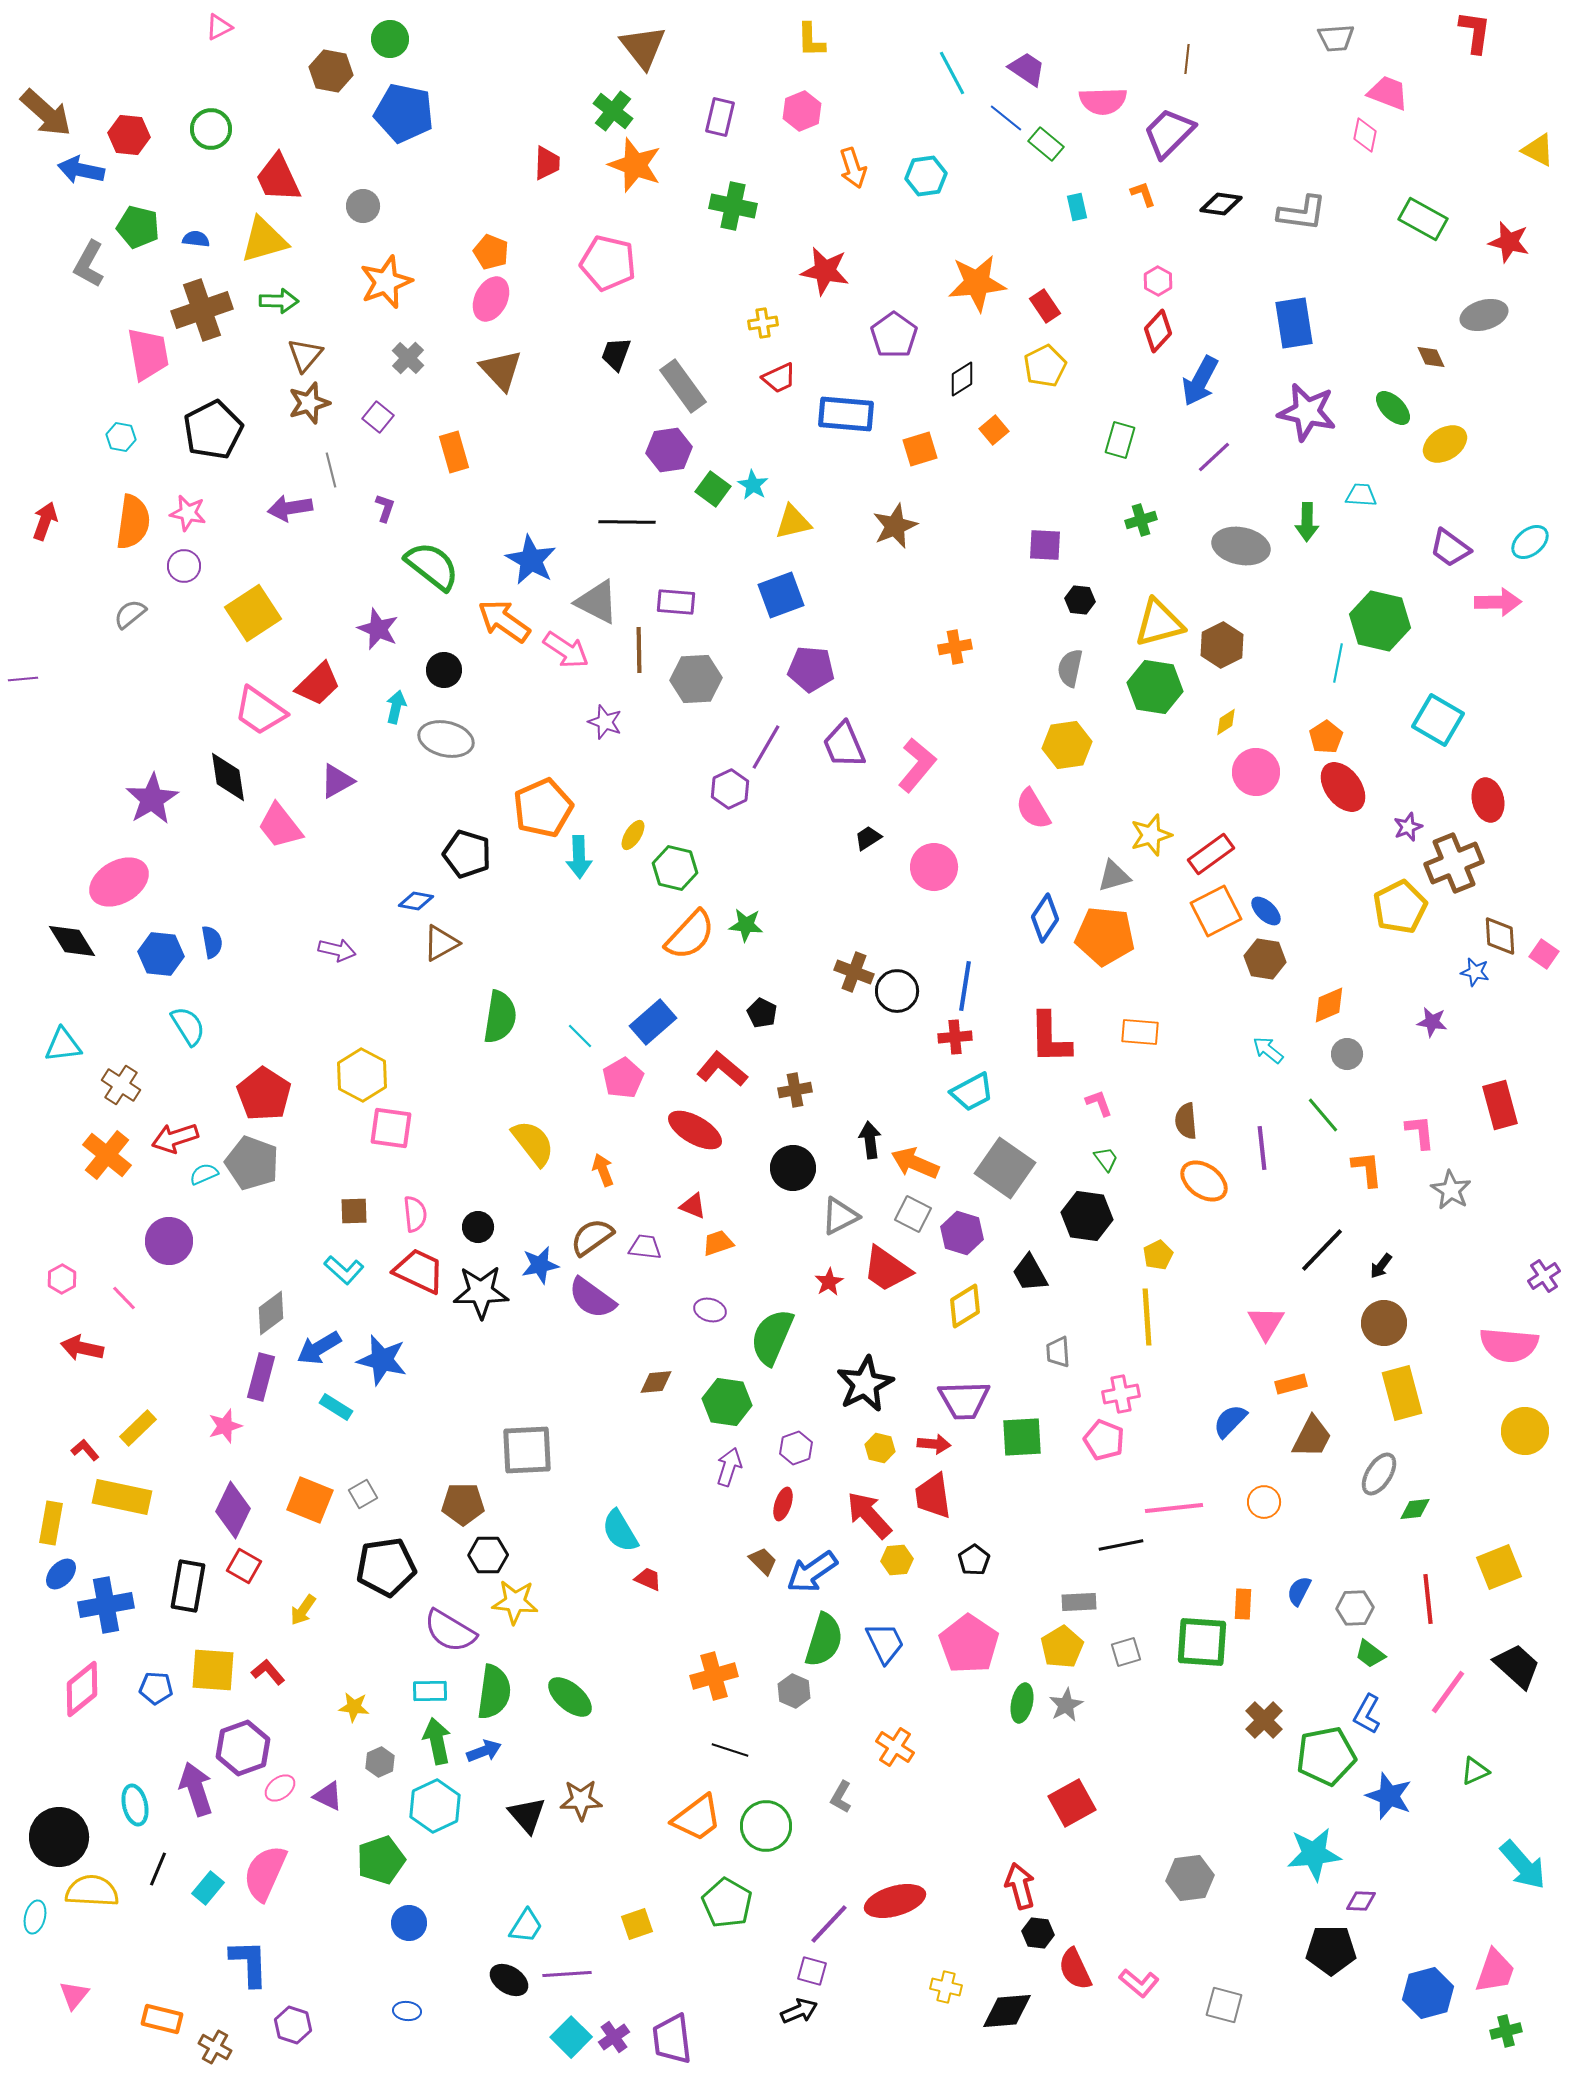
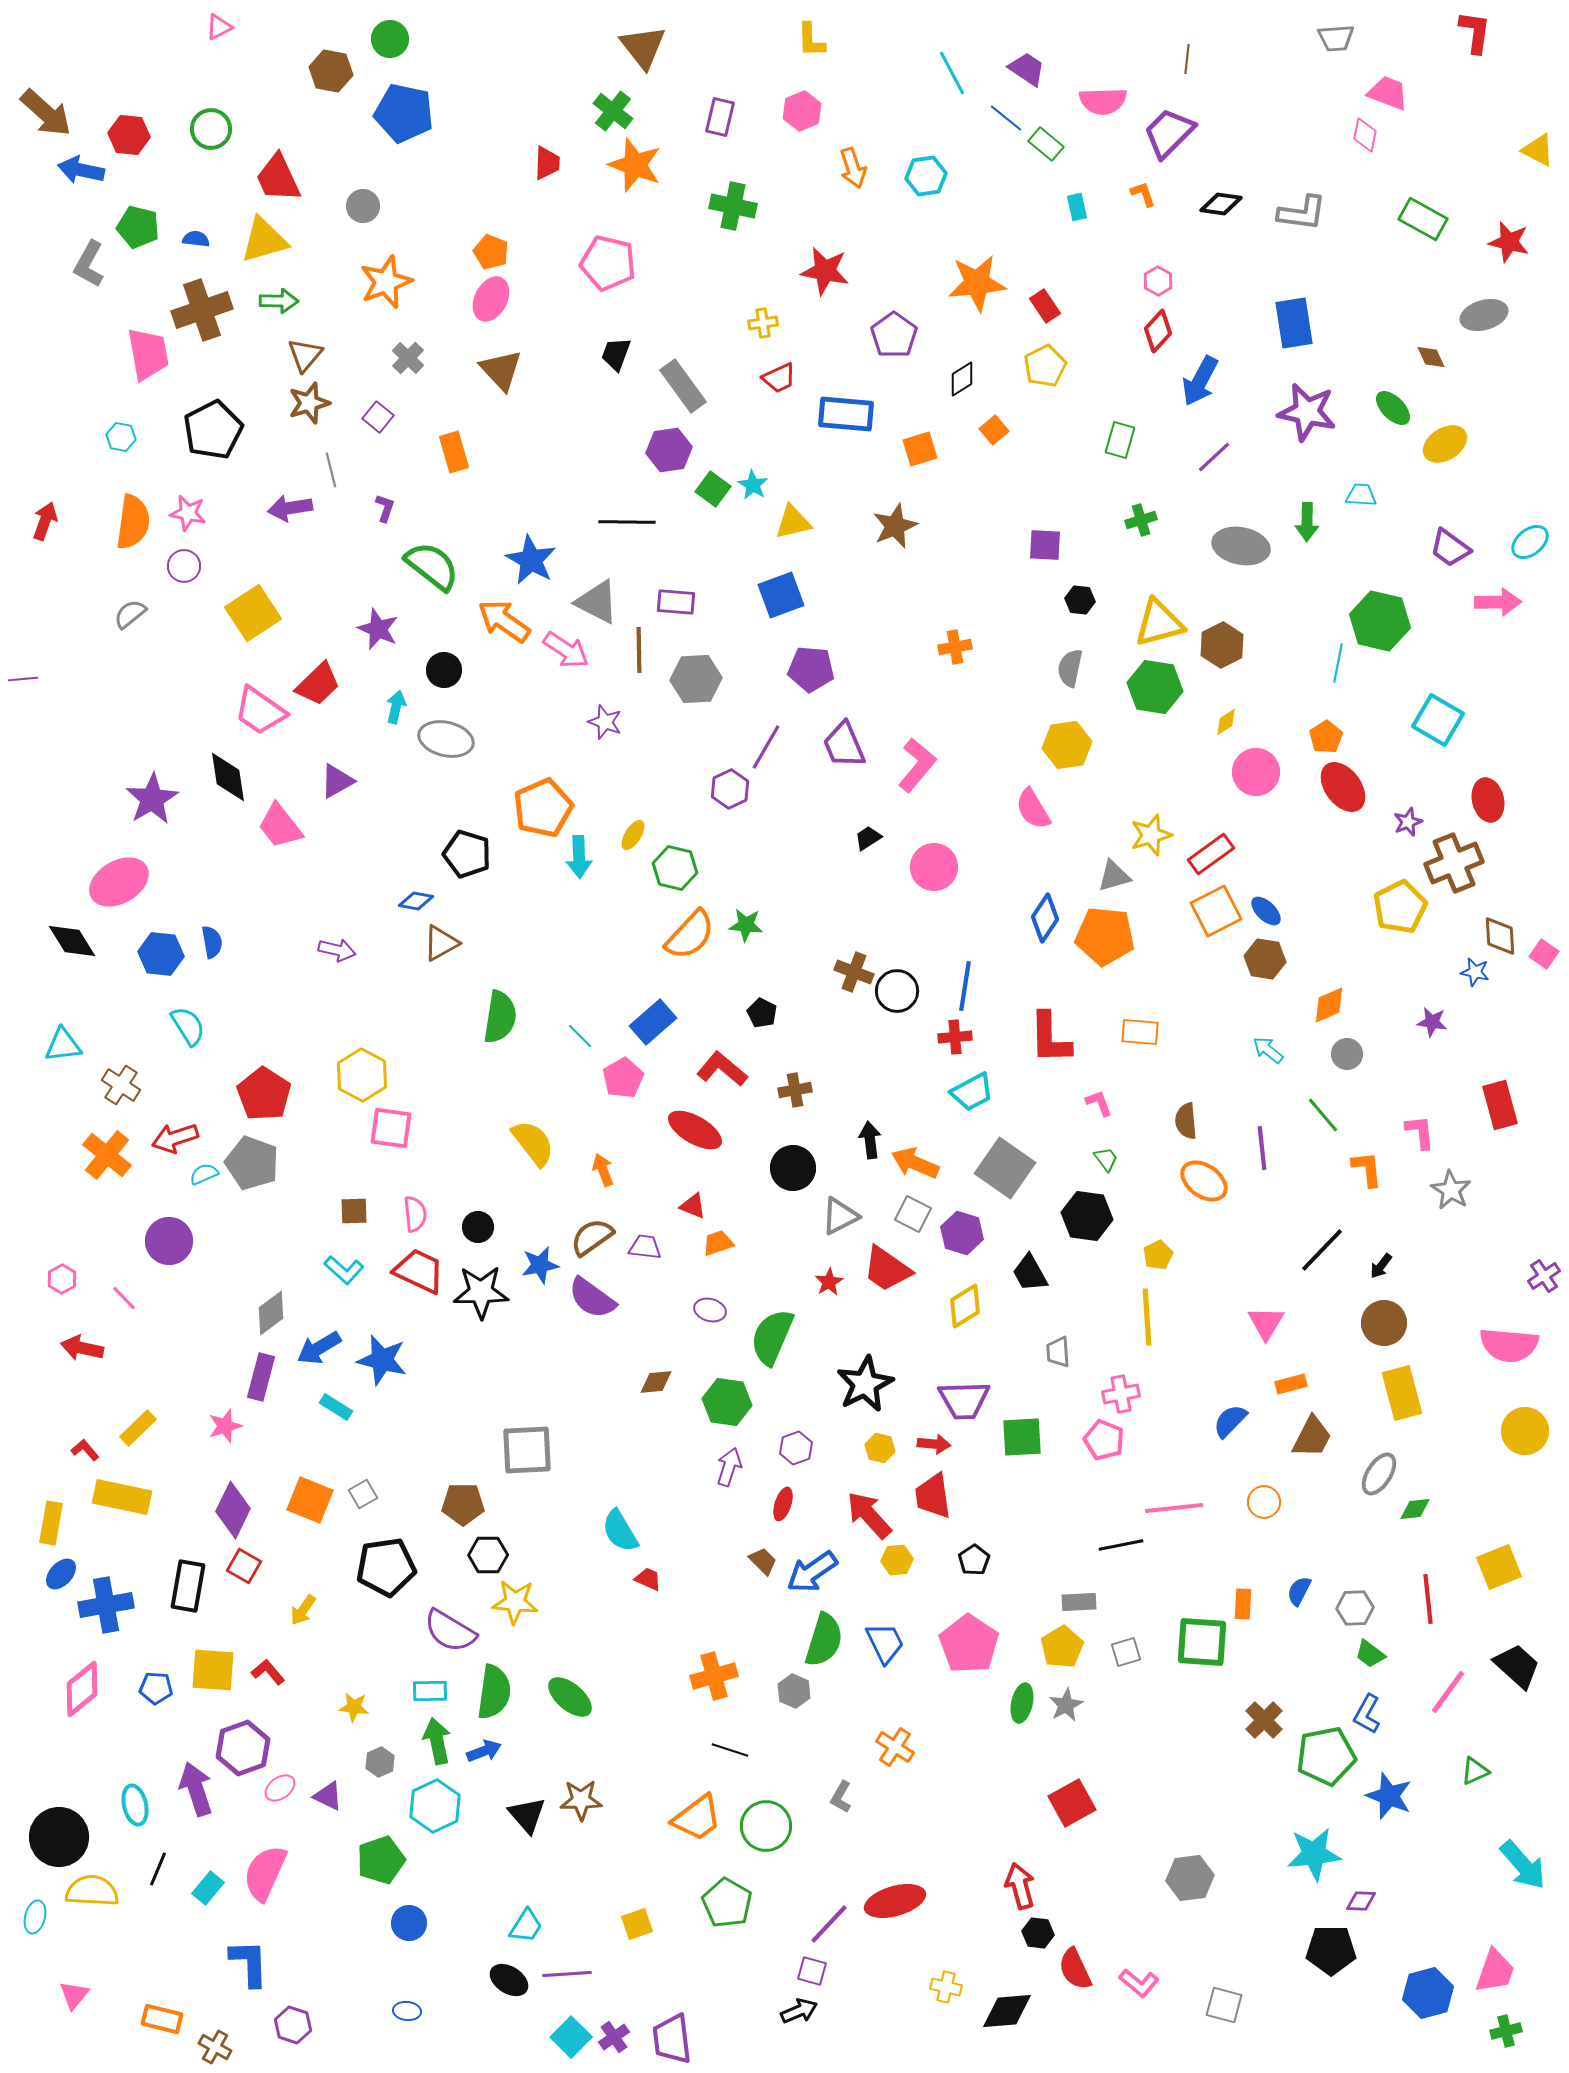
purple star at (1408, 827): moved 5 px up
